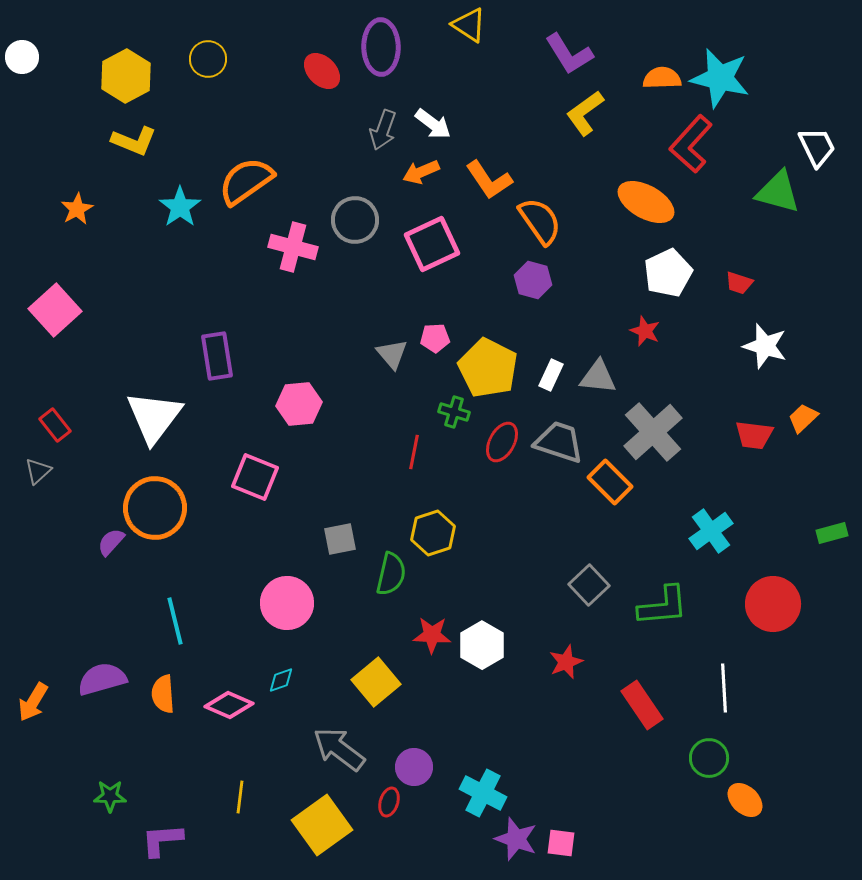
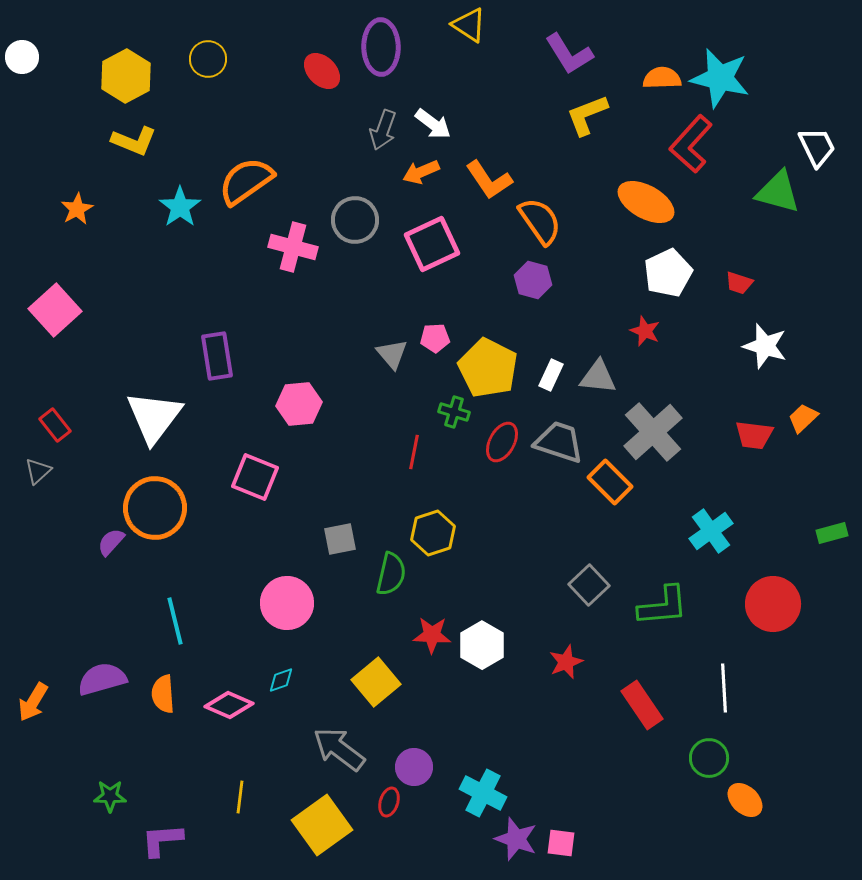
yellow L-shape at (585, 113): moved 2 px right, 2 px down; rotated 15 degrees clockwise
